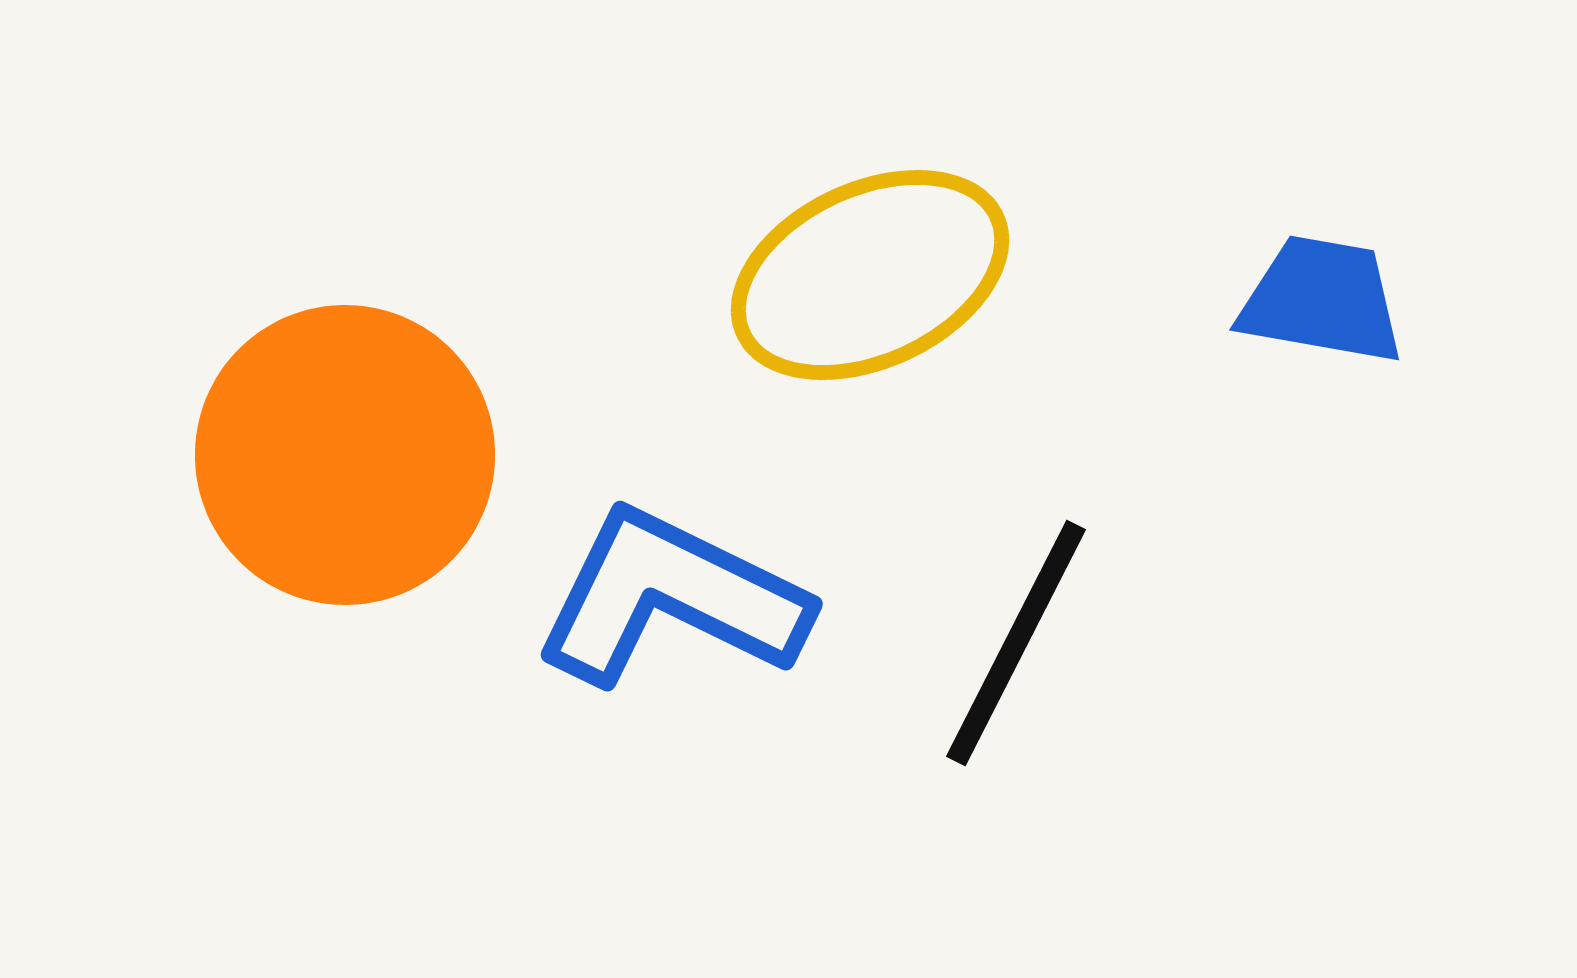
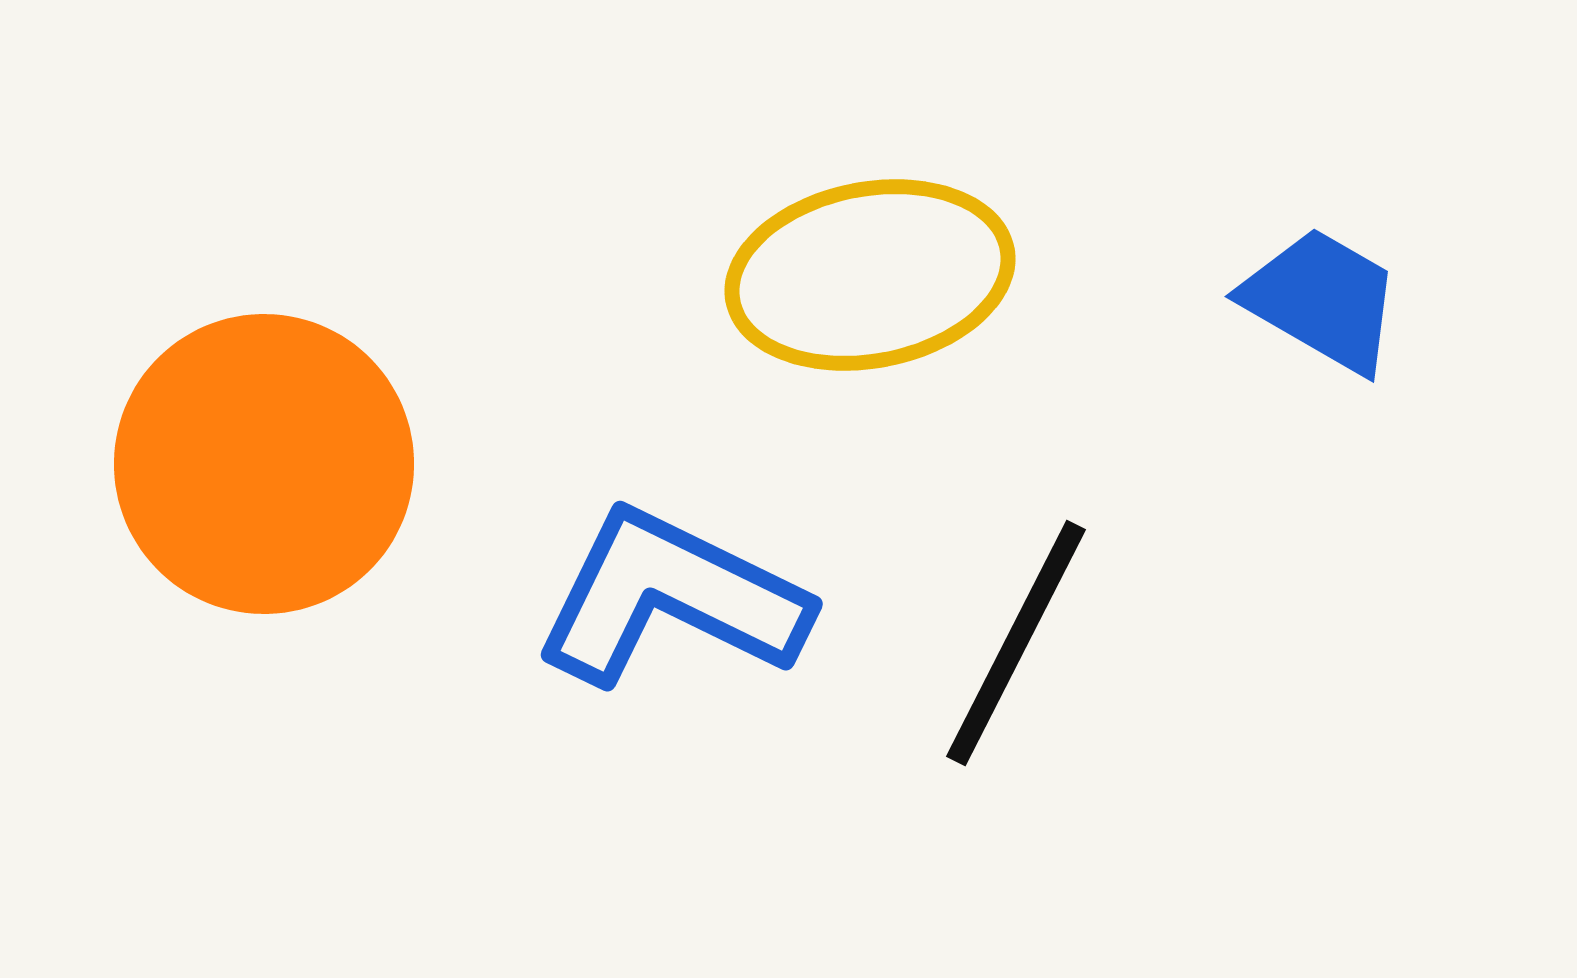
yellow ellipse: rotated 14 degrees clockwise
blue trapezoid: rotated 20 degrees clockwise
orange circle: moved 81 px left, 9 px down
